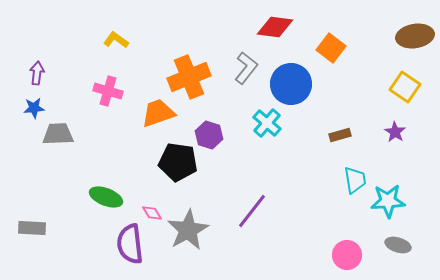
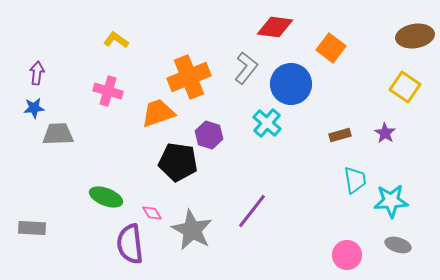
purple star: moved 10 px left, 1 px down
cyan star: moved 3 px right
gray star: moved 4 px right; rotated 15 degrees counterclockwise
